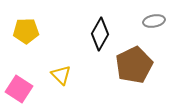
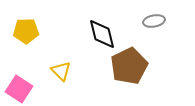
black diamond: moved 2 px right; rotated 44 degrees counterclockwise
brown pentagon: moved 5 px left, 1 px down
yellow triangle: moved 4 px up
